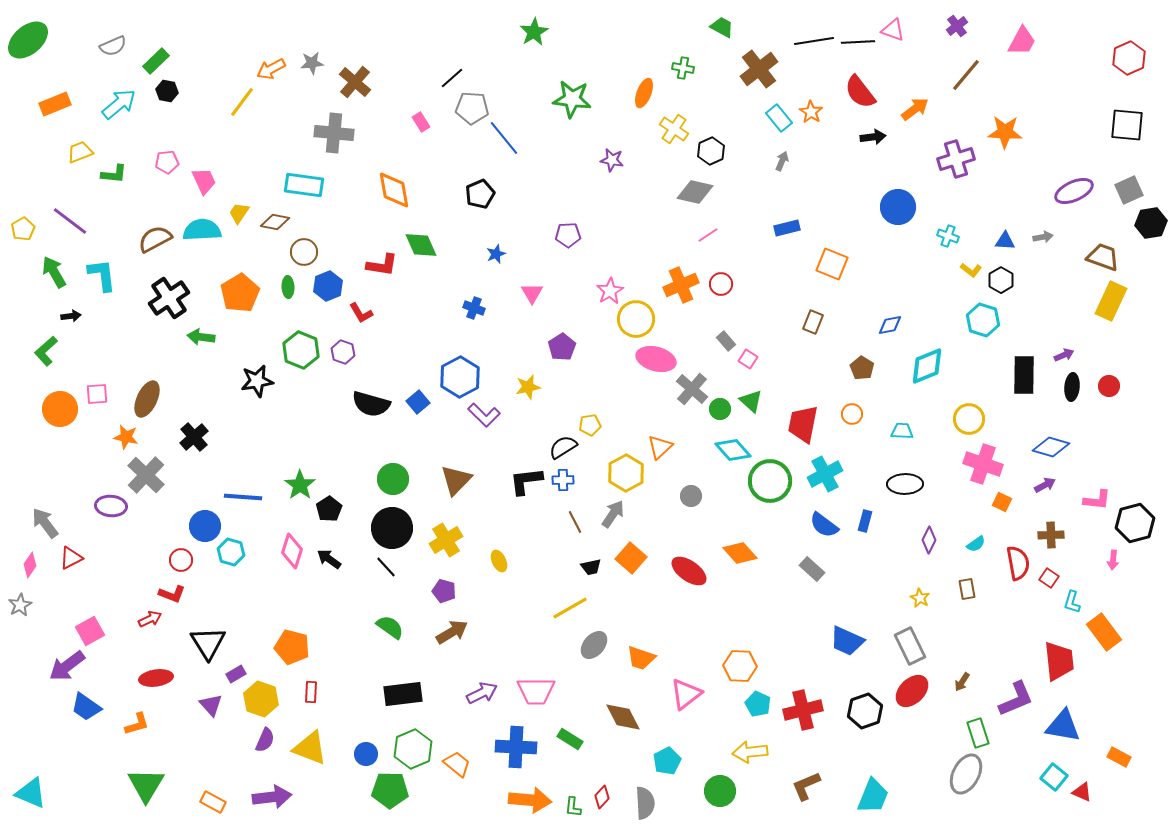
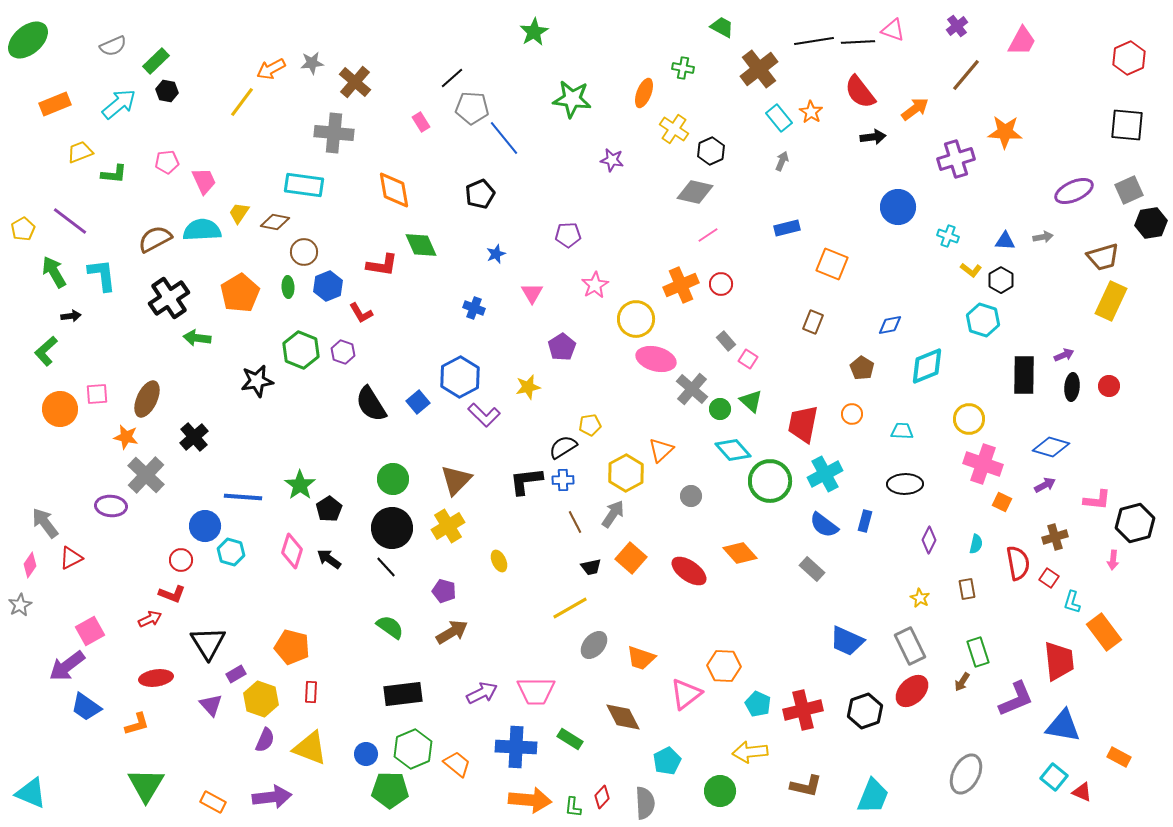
brown trapezoid at (1103, 257): rotated 144 degrees clockwise
pink star at (610, 291): moved 15 px left, 6 px up
green arrow at (201, 337): moved 4 px left, 1 px down
black semicircle at (371, 404): rotated 42 degrees clockwise
orange triangle at (660, 447): moved 1 px right, 3 px down
brown cross at (1051, 535): moved 4 px right, 2 px down; rotated 15 degrees counterclockwise
yellow cross at (446, 540): moved 2 px right, 14 px up
cyan semicircle at (976, 544): rotated 42 degrees counterclockwise
orange hexagon at (740, 666): moved 16 px left
green rectangle at (978, 733): moved 81 px up
brown L-shape at (806, 786): rotated 144 degrees counterclockwise
